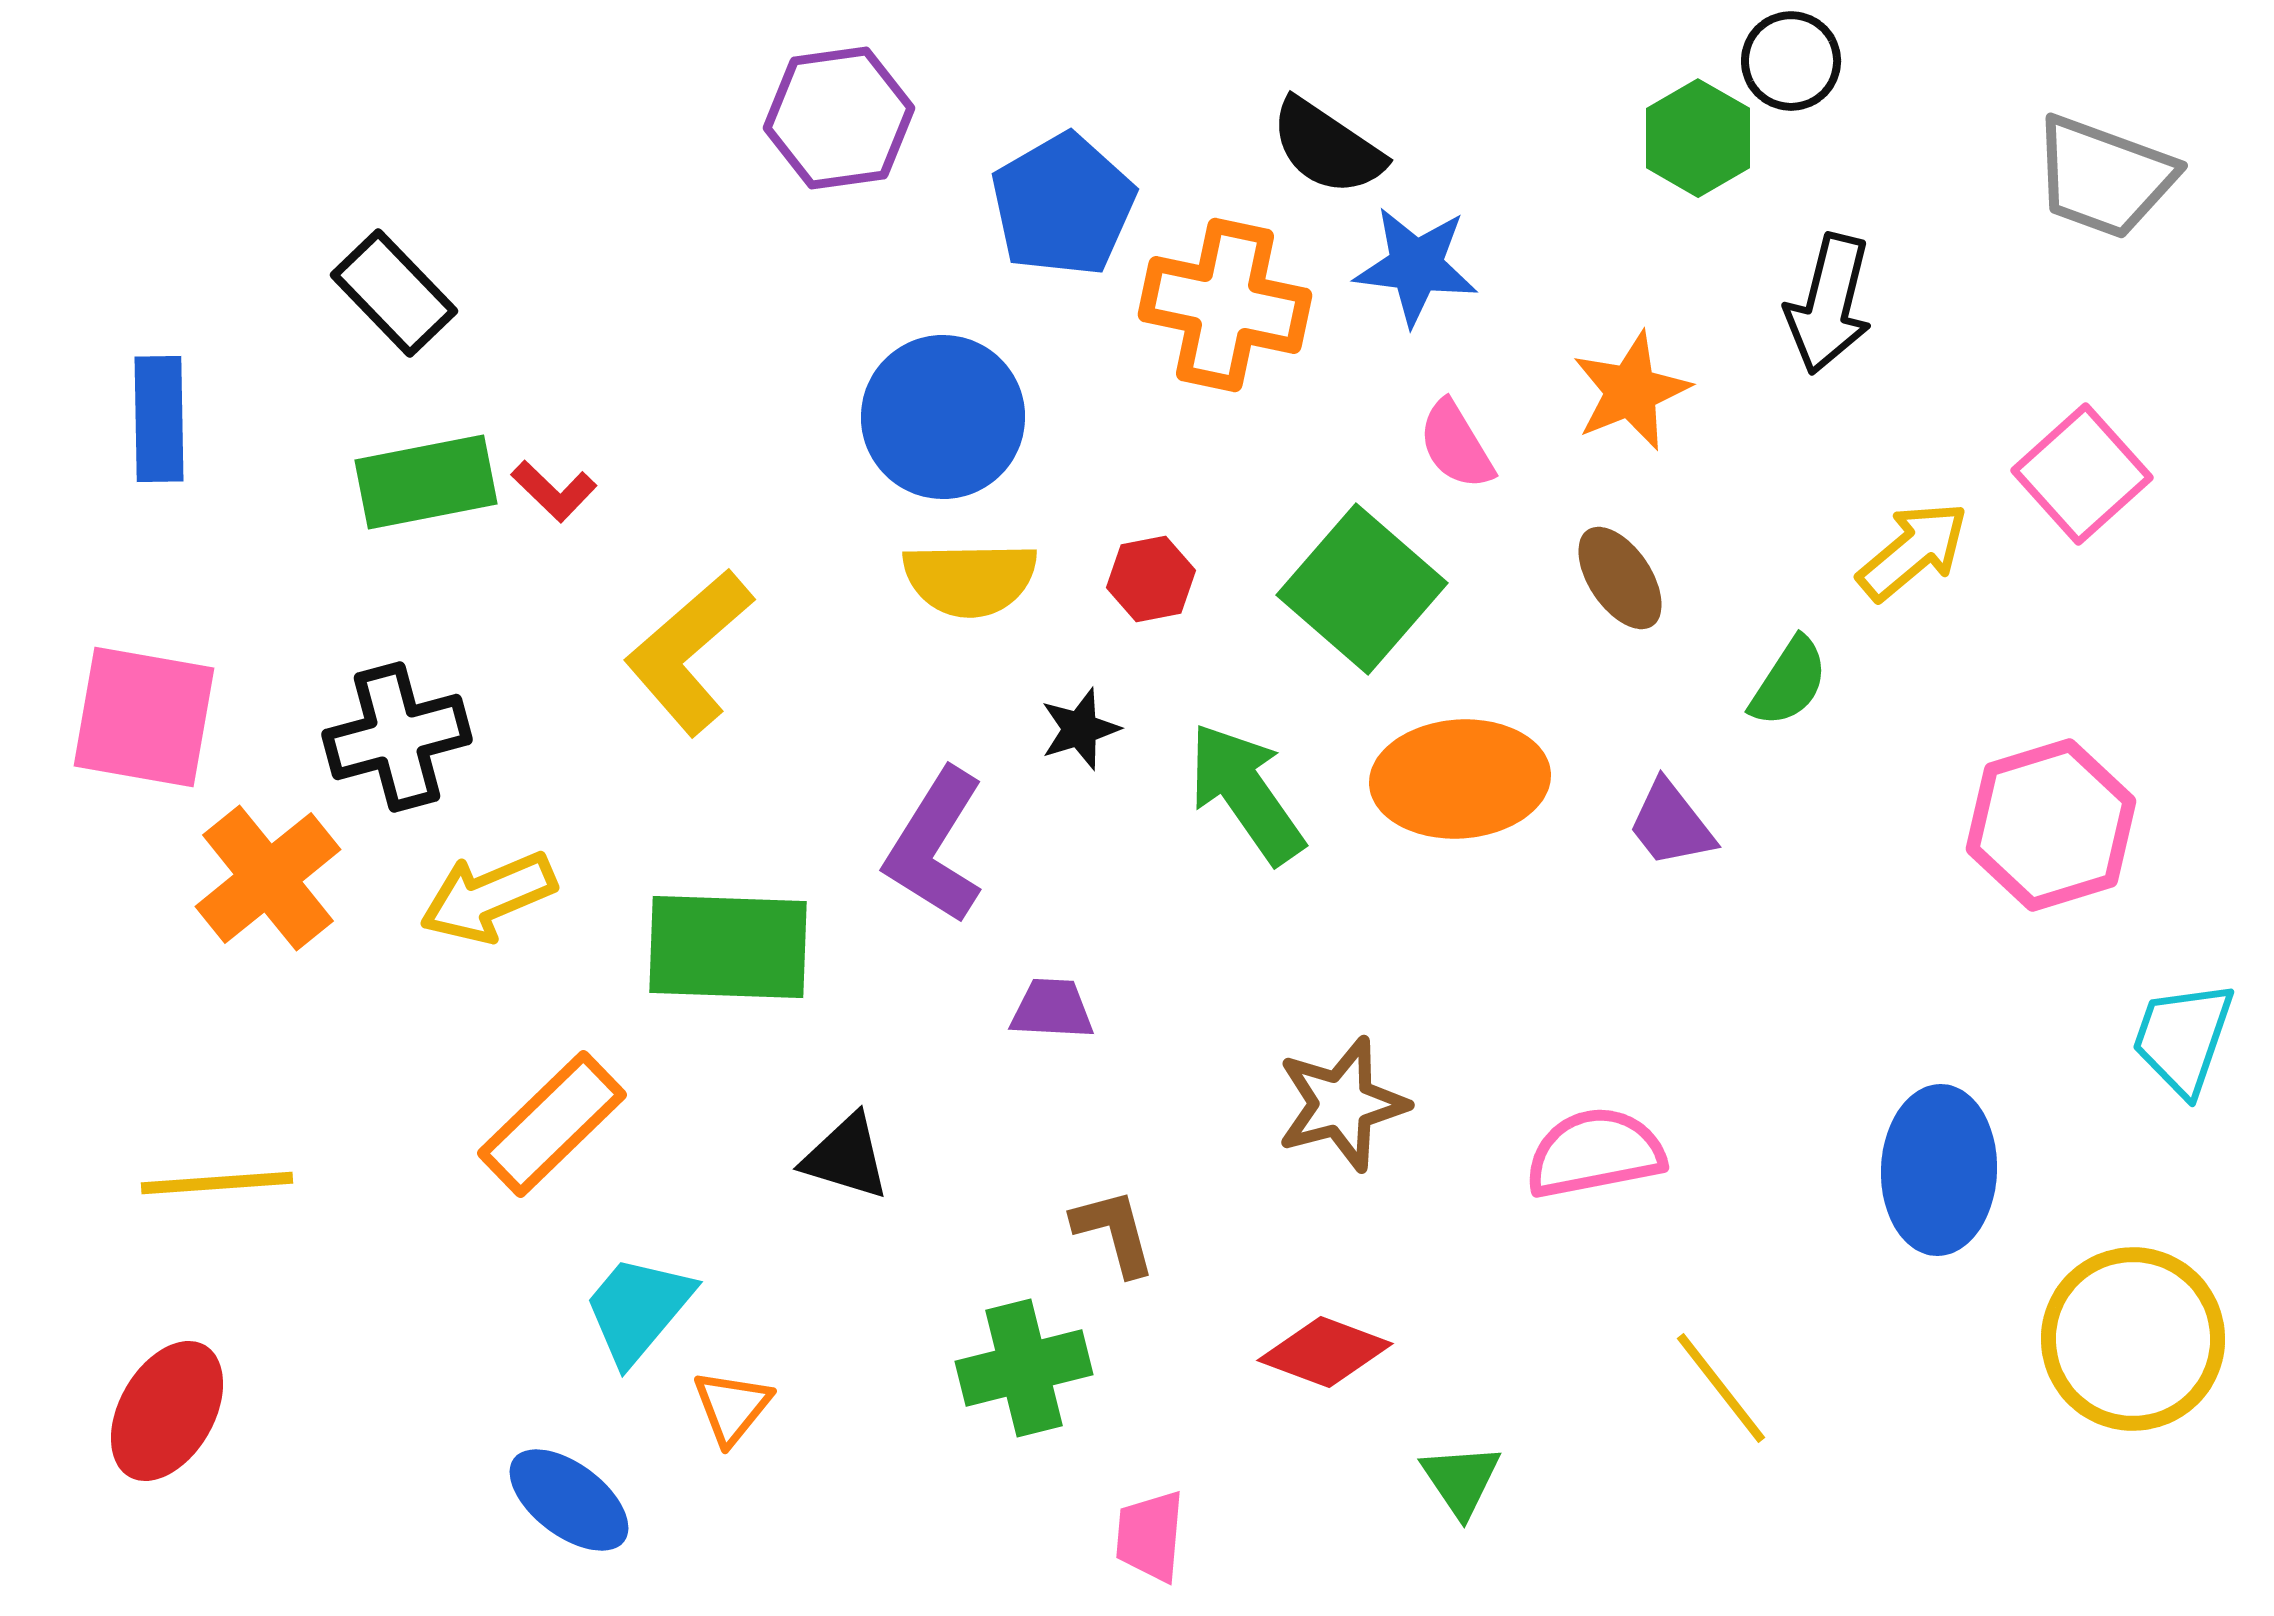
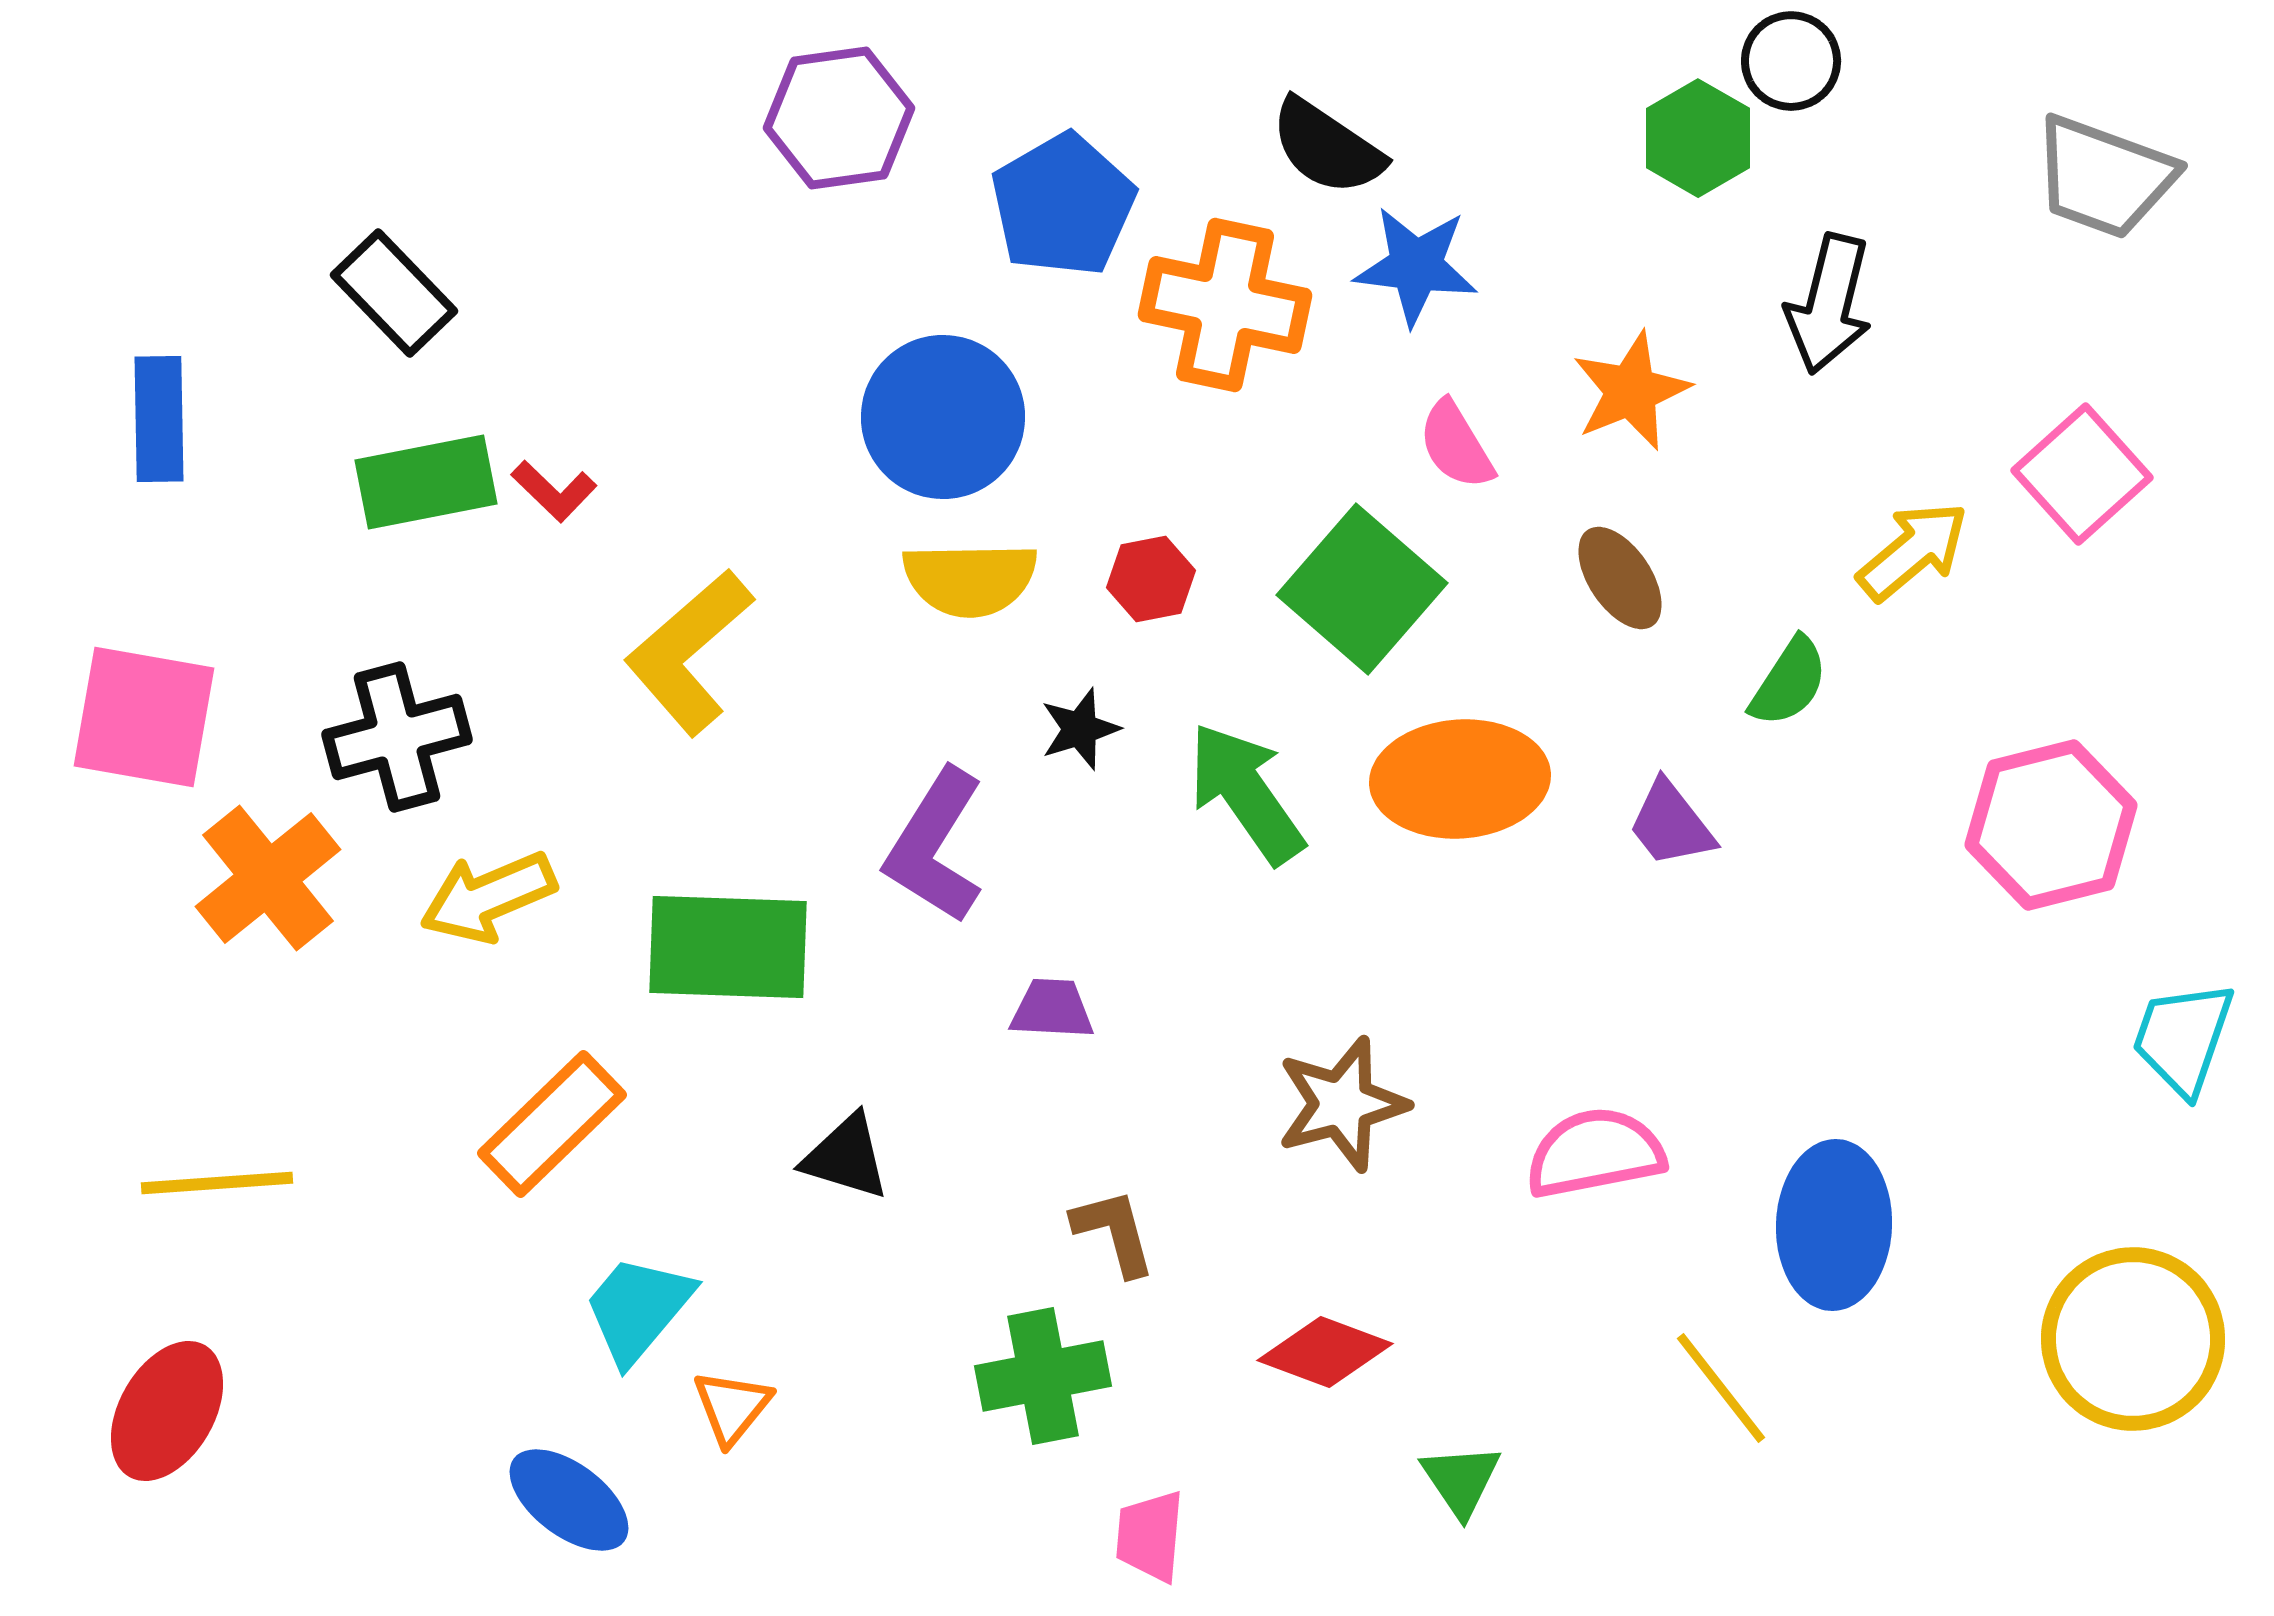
pink hexagon at (2051, 825): rotated 3 degrees clockwise
blue ellipse at (1939, 1170): moved 105 px left, 55 px down
green cross at (1024, 1368): moved 19 px right, 8 px down; rotated 3 degrees clockwise
